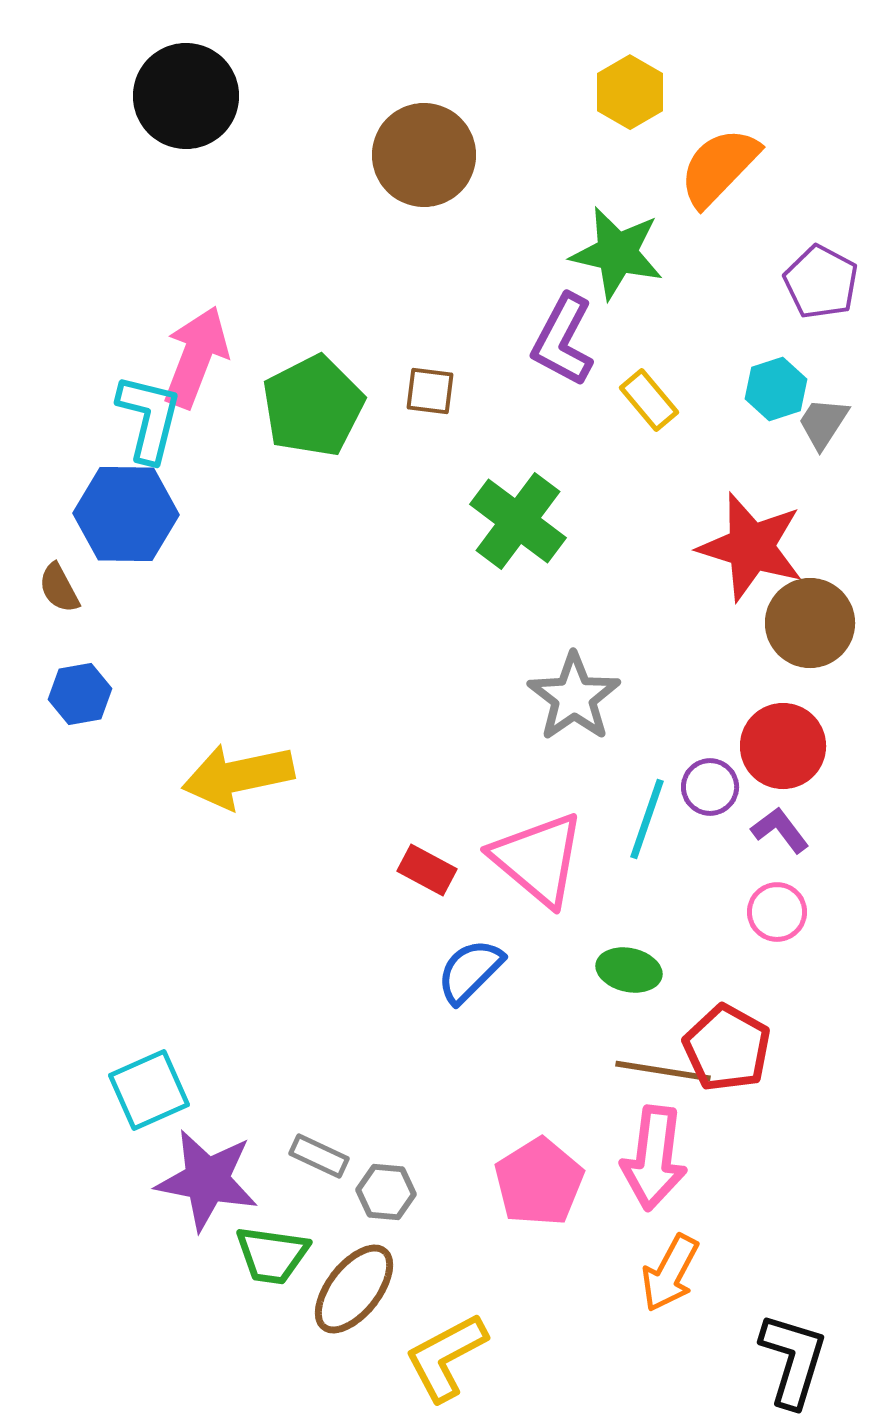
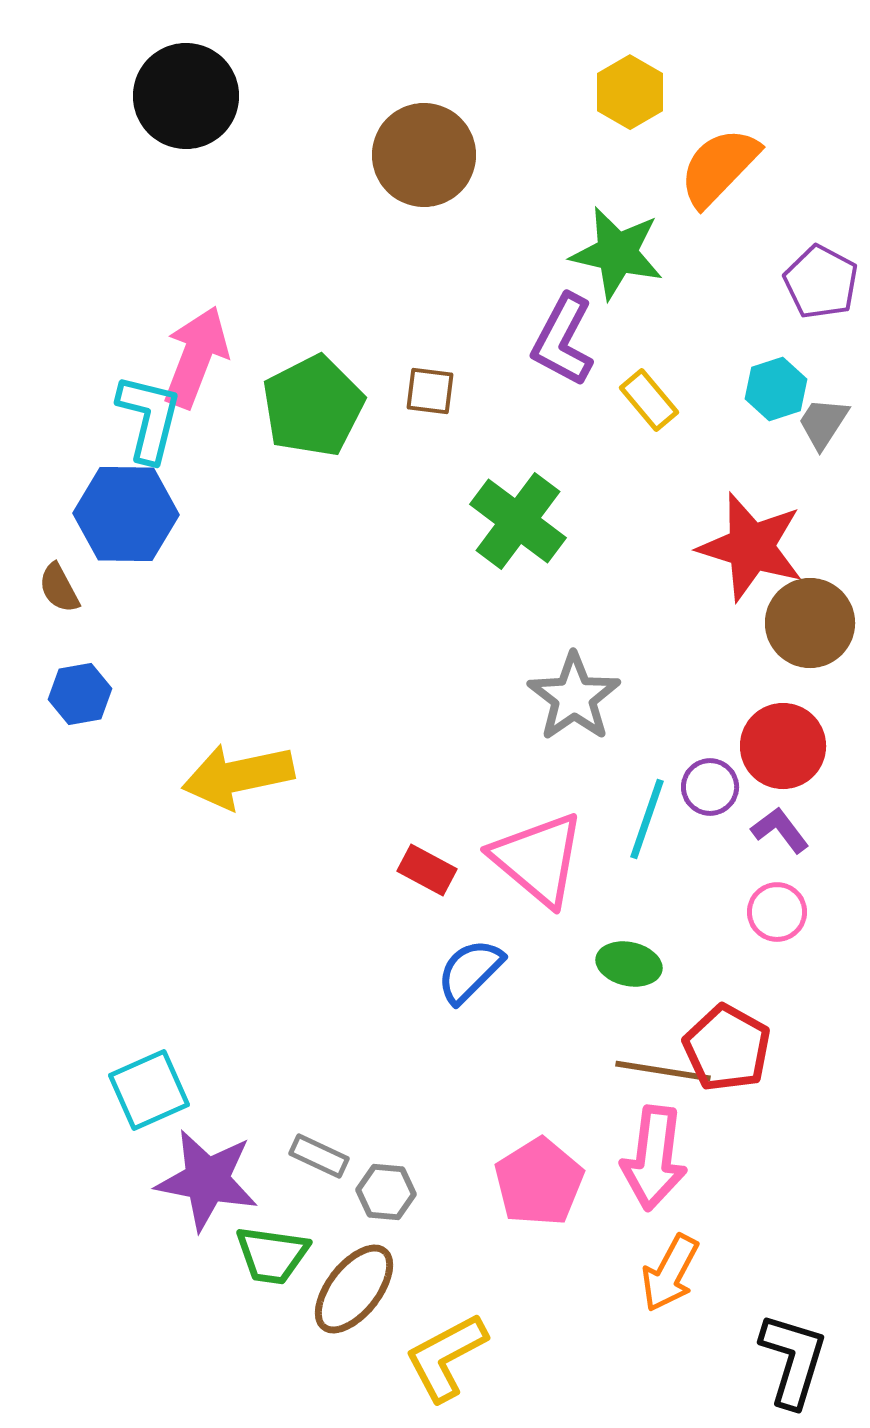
green ellipse at (629, 970): moved 6 px up
